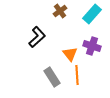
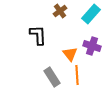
cyan rectangle: moved 1 px left
black L-shape: moved 1 px right, 2 px up; rotated 50 degrees counterclockwise
